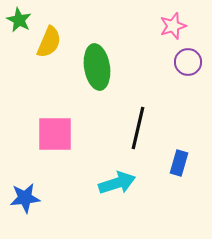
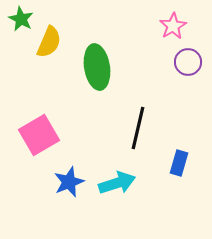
green star: moved 2 px right, 1 px up
pink star: rotated 12 degrees counterclockwise
pink square: moved 16 px left, 1 px down; rotated 30 degrees counterclockwise
blue star: moved 44 px right, 16 px up; rotated 16 degrees counterclockwise
